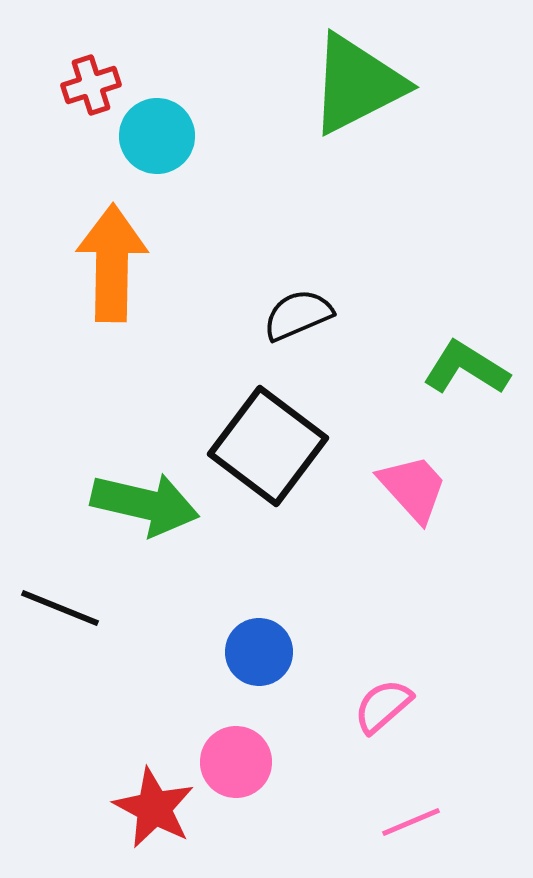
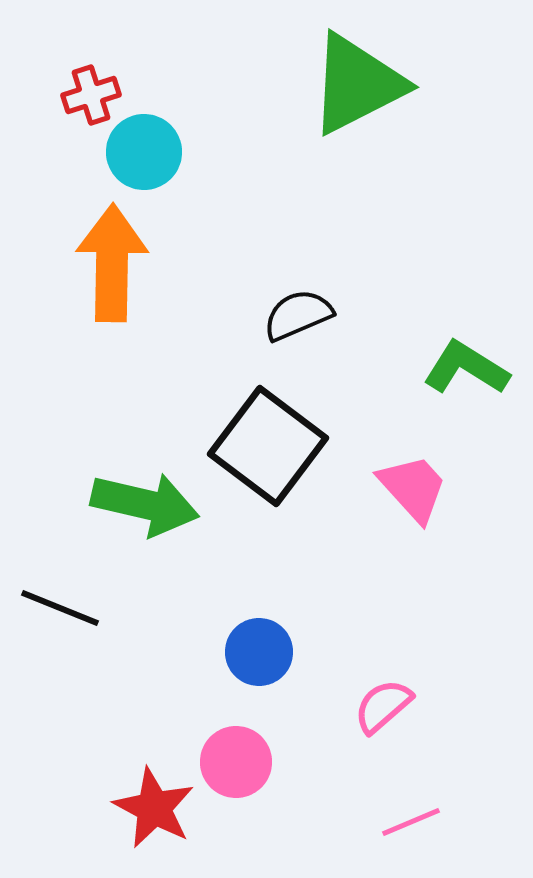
red cross: moved 10 px down
cyan circle: moved 13 px left, 16 px down
